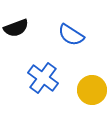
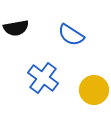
black semicircle: rotated 10 degrees clockwise
yellow circle: moved 2 px right
